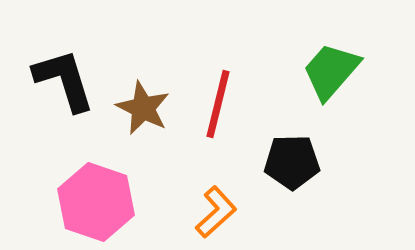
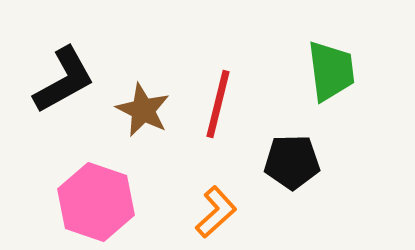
green trapezoid: rotated 132 degrees clockwise
black L-shape: rotated 78 degrees clockwise
brown star: moved 2 px down
